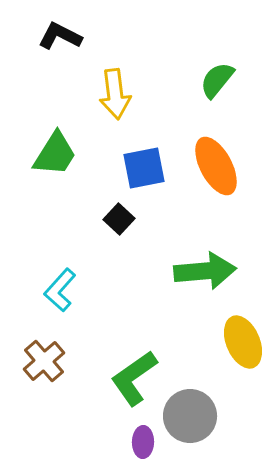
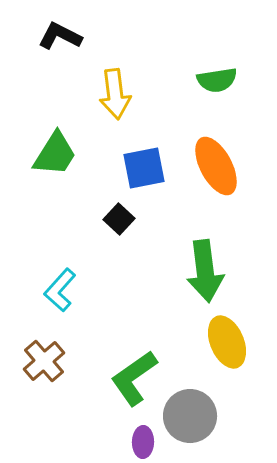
green semicircle: rotated 138 degrees counterclockwise
green arrow: rotated 88 degrees clockwise
yellow ellipse: moved 16 px left
